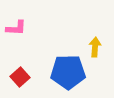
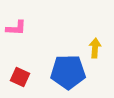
yellow arrow: moved 1 px down
red square: rotated 24 degrees counterclockwise
